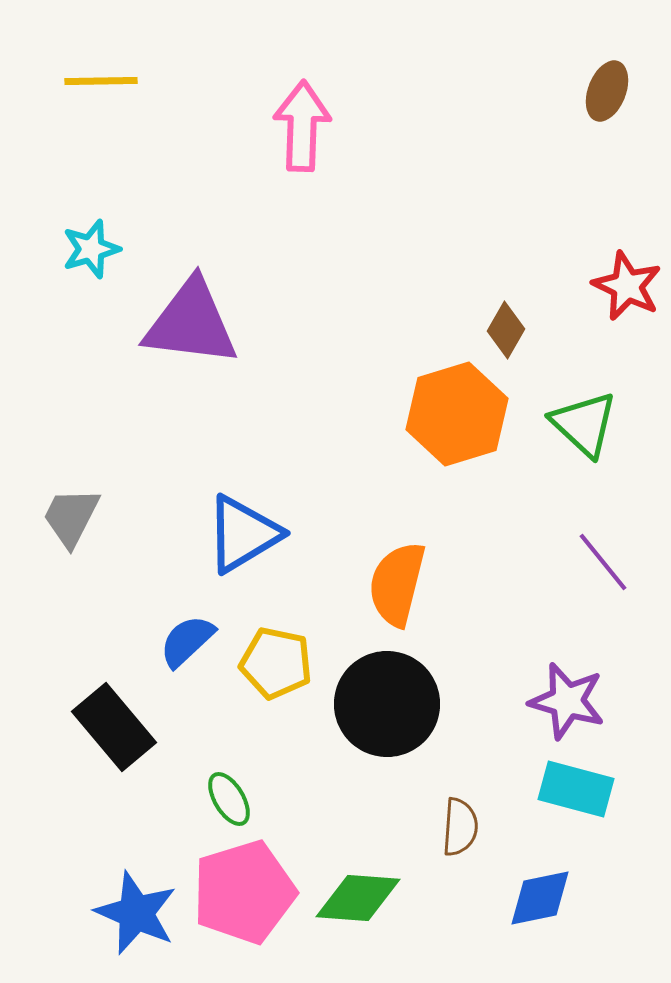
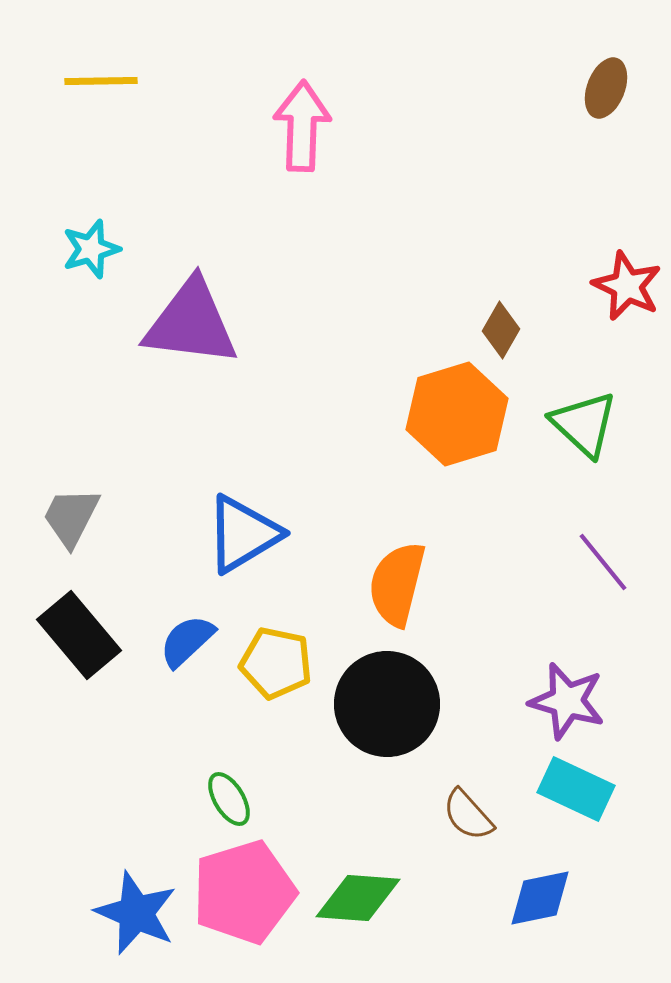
brown ellipse: moved 1 px left, 3 px up
brown diamond: moved 5 px left
black rectangle: moved 35 px left, 92 px up
cyan rectangle: rotated 10 degrees clockwise
brown semicircle: moved 8 px right, 12 px up; rotated 134 degrees clockwise
